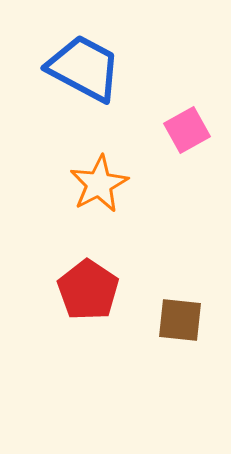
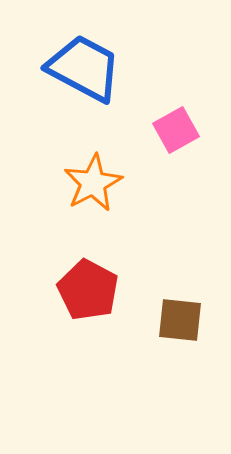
pink square: moved 11 px left
orange star: moved 6 px left, 1 px up
red pentagon: rotated 6 degrees counterclockwise
